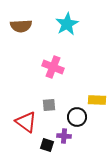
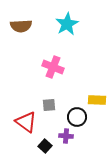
purple cross: moved 2 px right
black square: moved 2 px left, 1 px down; rotated 24 degrees clockwise
